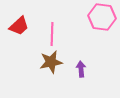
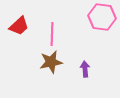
purple arrow: moved 4 px right
